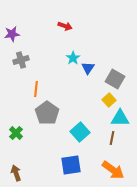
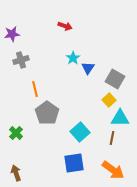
orange line: moved 1 px left; rotated 21 degrees counterclockwise
blue square: moved 3 px right, 2 px up
